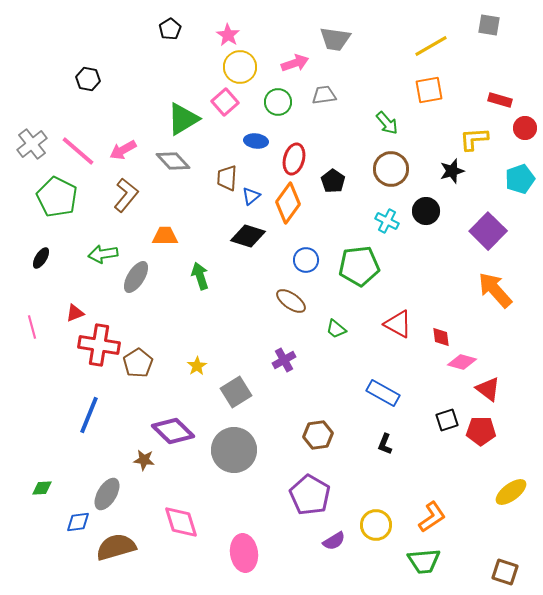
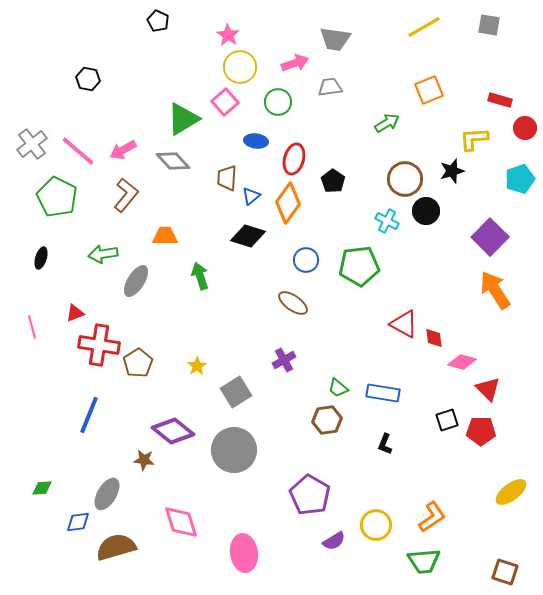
black pentagon at (170, 29): moved 12 px left, 8 px up; rotated 15 degrees counterclockwise
yellow line at (431, 46): moved 7 px left, 19 px up
orange square at (429, 90): rotated 12 degrees counterclockwise
gray trapezoid at (324, 95): moved 6 px right, 8 px up
green arrow at (387, 123): rotated 80 degrees counterclockwise
brown circle at (391, 169): moved 14 px right, 10 px down
purple square at (488, 231): moved 2 px right, 6 px down
black ellipse at (41, 258): rotated 15 degrees counterclockwise
gray ellipse at (136, 277): moved 4 px down
orange arrow at (495, 290): rotated 9 degrees clockwise
brown ellipse at (291, 301): moved 2 px right, 2 px down
red triangle at (398, 324): moved 6 px right
green trapezoid at (336, 329): moved 2 px right, 59 px down
red diamond at (441, 337): moved 7 px left, 1 px down
red triangle at (488, 389): rotated 8 degrees clockwise
blue rectangle at (383, 393): rotated 20 degrees counterclockwise
purple diamond at (173, 431): rotated 6 degrees counterclockwise
brown hexagon at (318, 435): moved 9 px right, 15 px up
